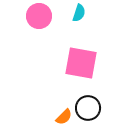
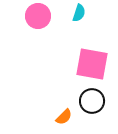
pink circle: moved 1 px left
pink square: moved 11 px right, 1 px down
black circle: moved 4 px right, 7 px up
